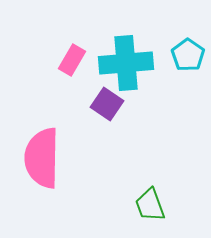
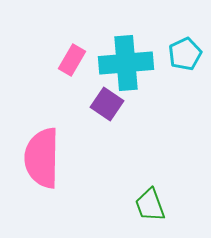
cyan pentagon: moved 3 px left, 1 px up; rotated 12 degrees clockwise
